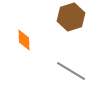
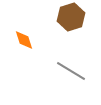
orange diamond: rotated 15 degrees counterclockwise
